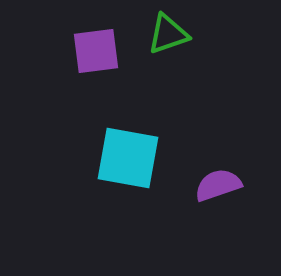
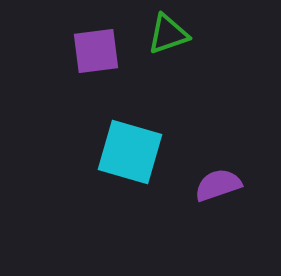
cyan square: moved 2 px right, 6 px up; rotated 6 degrees clockwise
